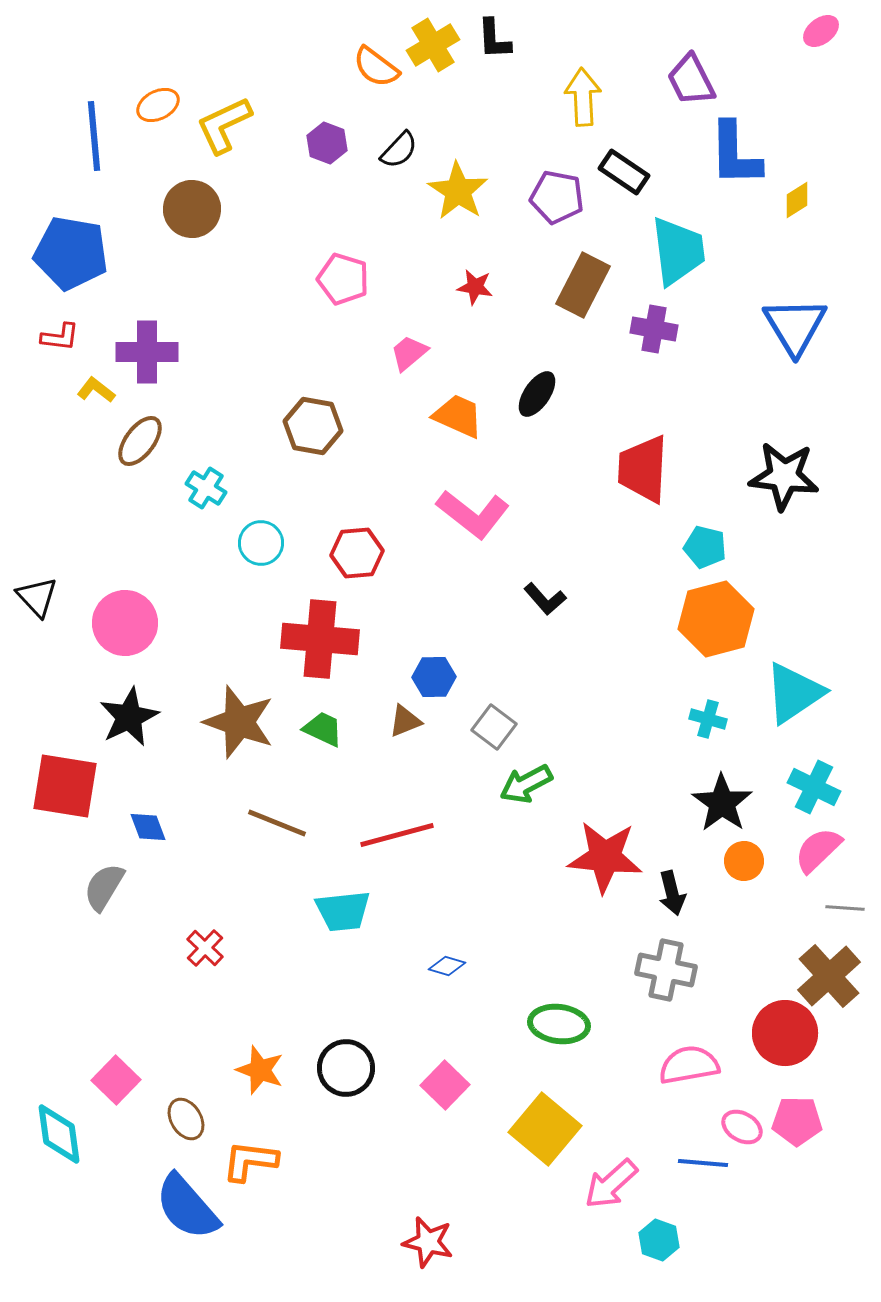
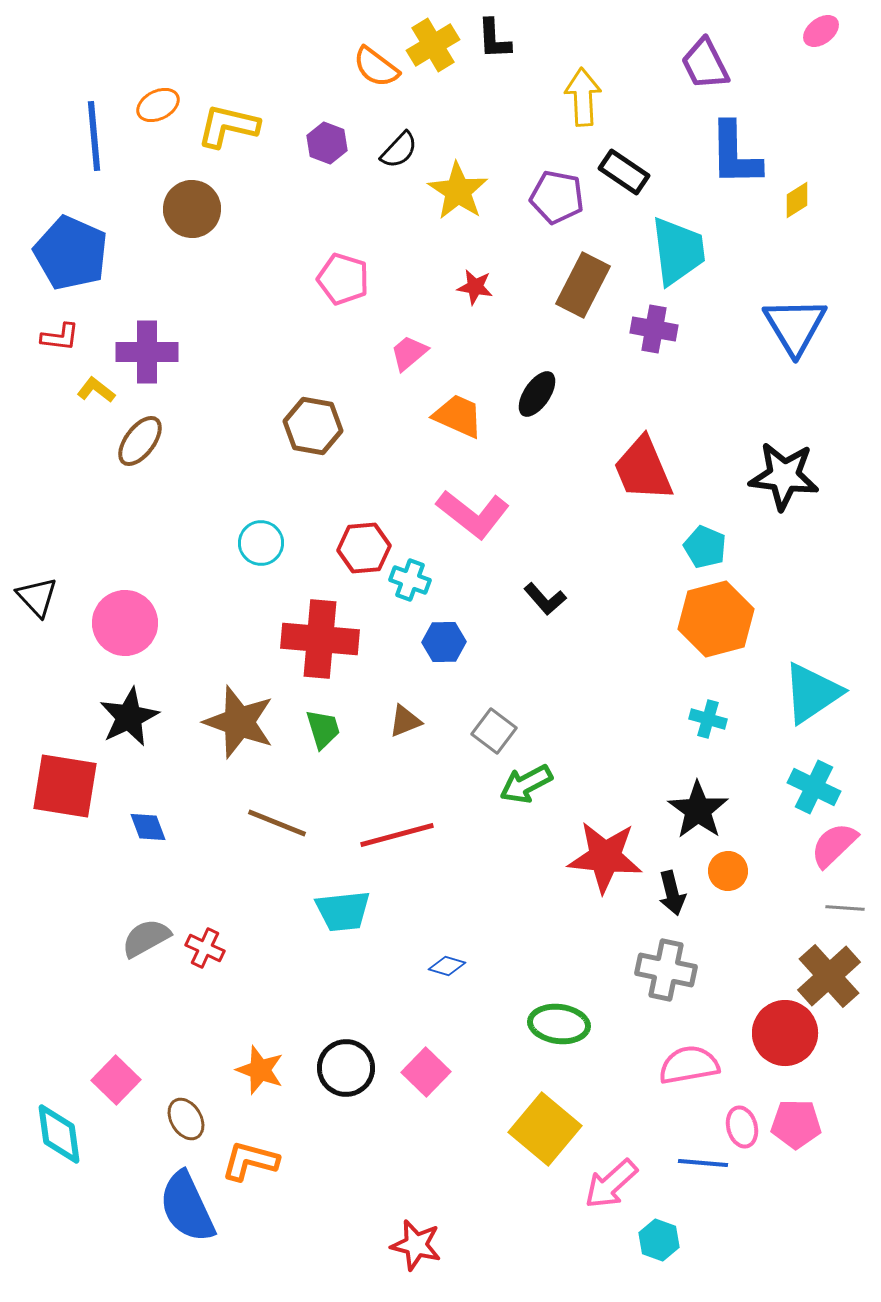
purple trapezoid at (691, 80): moved 14 px right, 16 px up
yellow L-shape at (224, 125): moved 4 px right, 1 px down; rotated 38 degrees clockwise
blue pentagon at (71, 253): rotated 14 degrees clockwise
red trapezoid at (643, 469): rotated 26 degrees counterclockwise
cyan cross at (206, 488): moved 204 px right, 92 px down; rotated 12 degrees counterclockwise
cyan pentagon at (705, 547): rotated 9 degrees clockwise
red hexagon at (357, 553): moved 7 px right, 5 px up
blue hexagon at (434, 677): moved 10 px right, 35 px up
cyan triangle at (794, 693): moved 18 px right
gray square at (494, 727): moved 4 px down
green trapezoid at (323, 729): rotated 48 degrees clockwise
black star at (722, 803): moved 24 px left, 7 px down
pink semicircle at (818, 850): moved 16 px right, 5 px up
orange circle at (744, 861): moved 16 px left, 10 px down
gray semicircle at (104, 887): moved 42 px right, 51 px down; rotated 30 degrees clockwise
red cross at (205, 948): rotated 18 degrees counterclockwise
pink square at (445, 1085): moved 19 px left, 13 px up
pink pentagon at (797, 1121): moved 1 px left, 3 px down
pink ellipse at (742, 1127): rotated 45 degrees clockwise
orange L-shape at (250, 1161): rotated 8 degrees clockwise
blue semicircle at (187, 1207): rotated 16 degrees clockwise
red star at (428, 1242): moved 12 px left, 3 px down
